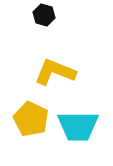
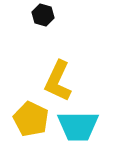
black hexagon: moved 1 px left
yellow L-shape: moved 3 px right, 9 px down; rotated 87 degrees counterclockwise
